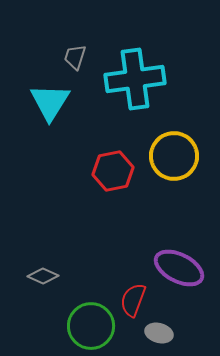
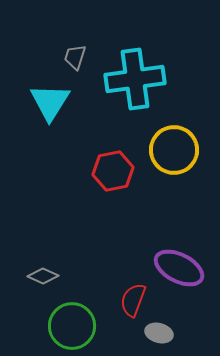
yellow circle: moved 6 px up
green circle: moved 19 px left
